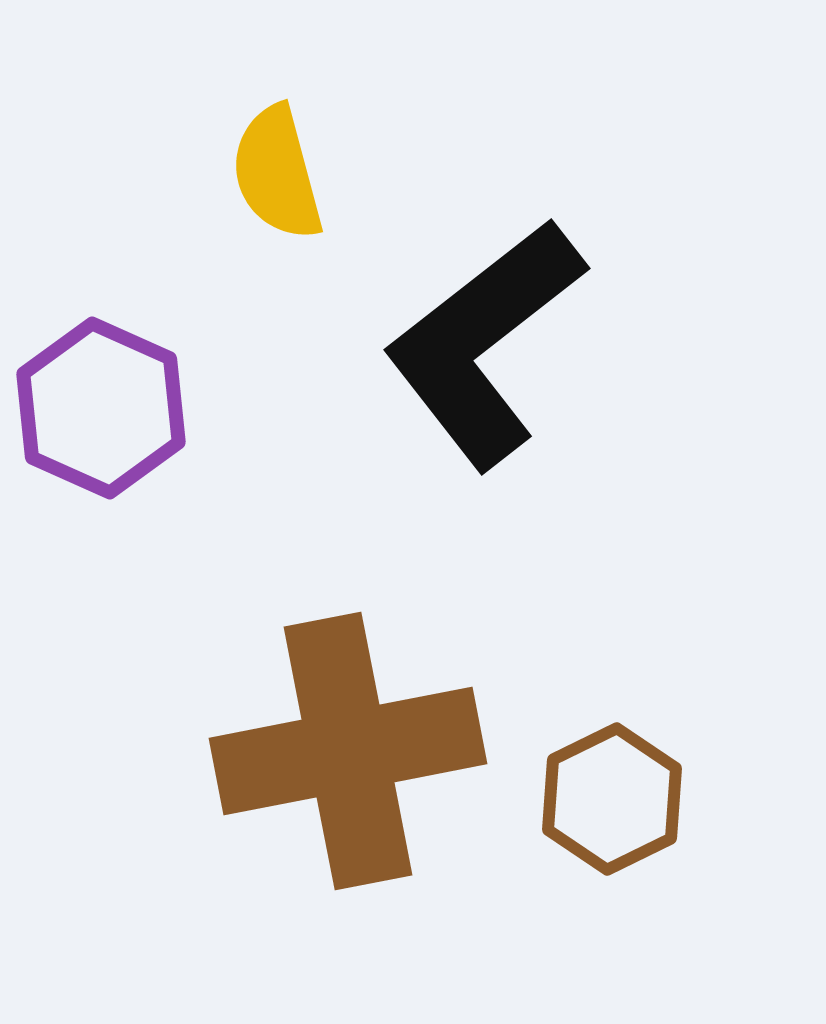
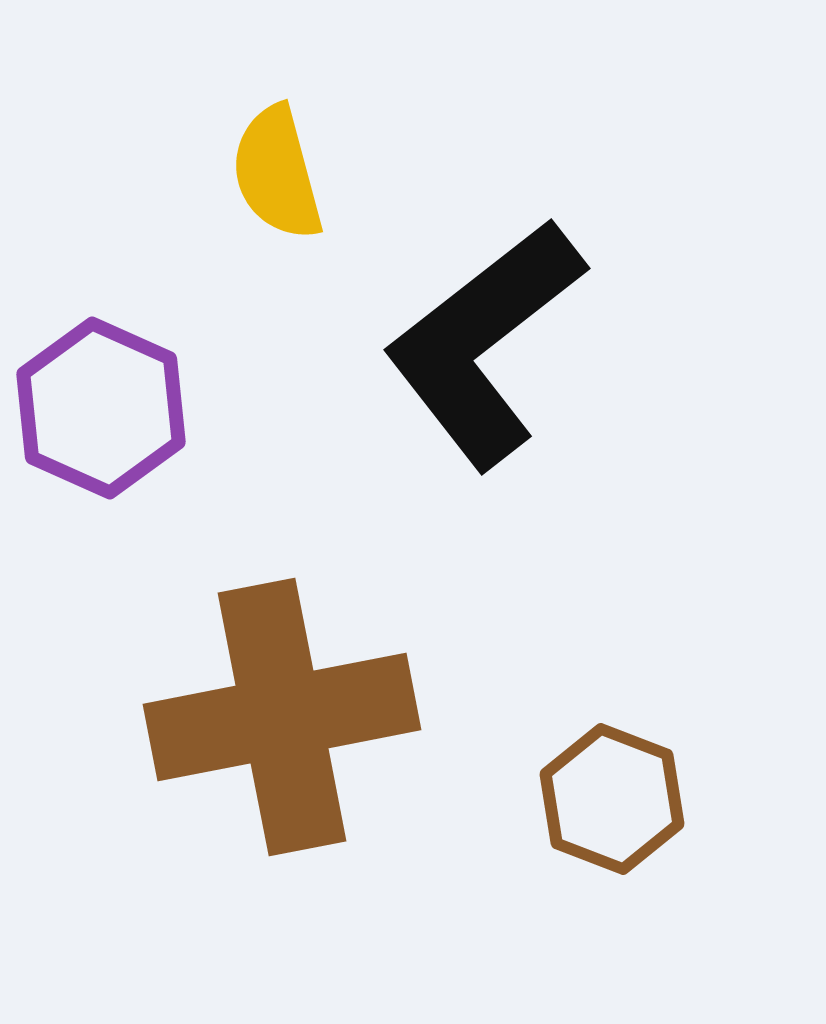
brown cross: moved 66 px left, 34 px up
brown hexagon: rotated 13 degrees counterclockwise
